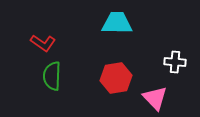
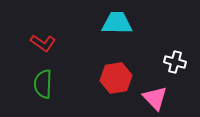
white cross: rotated 10 degrees clockwise
green semicircle: moved 9 px left, 8 px down
